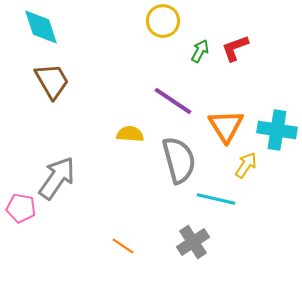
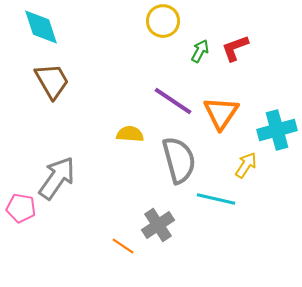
orange triangle: moved 5 px left, 13 px up; rotated 6 degrees clockwise
cyan cross: rotated 24 degrees counterclockwise
gray cross: moved 35 px left, 17 px up
